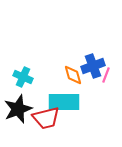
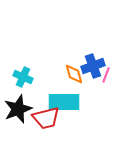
orange diamond: moved 1 px right, 1 px up
